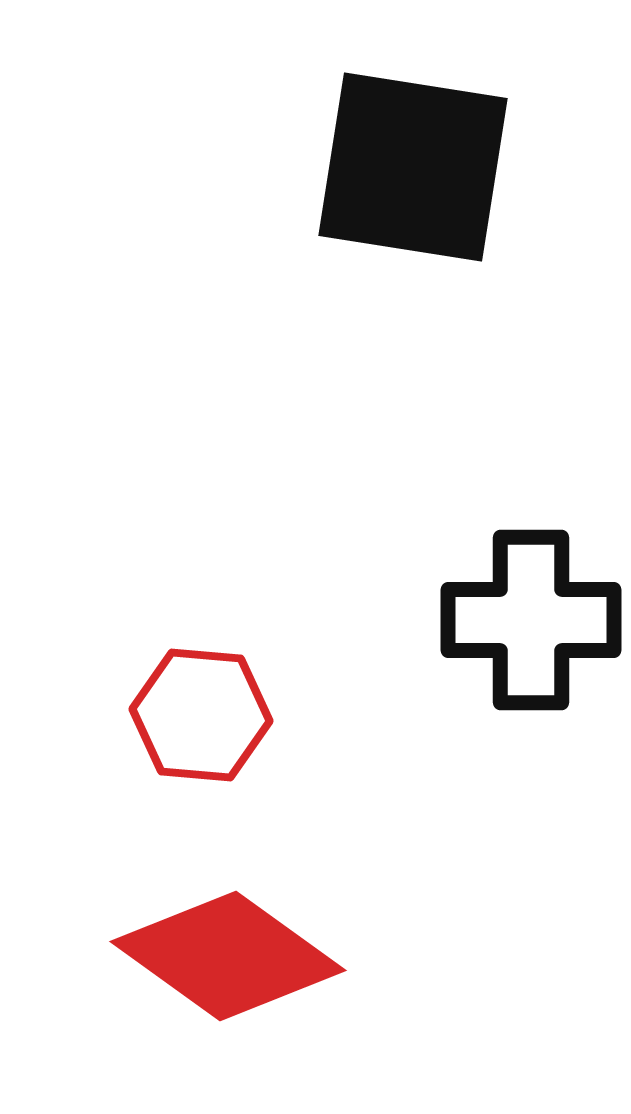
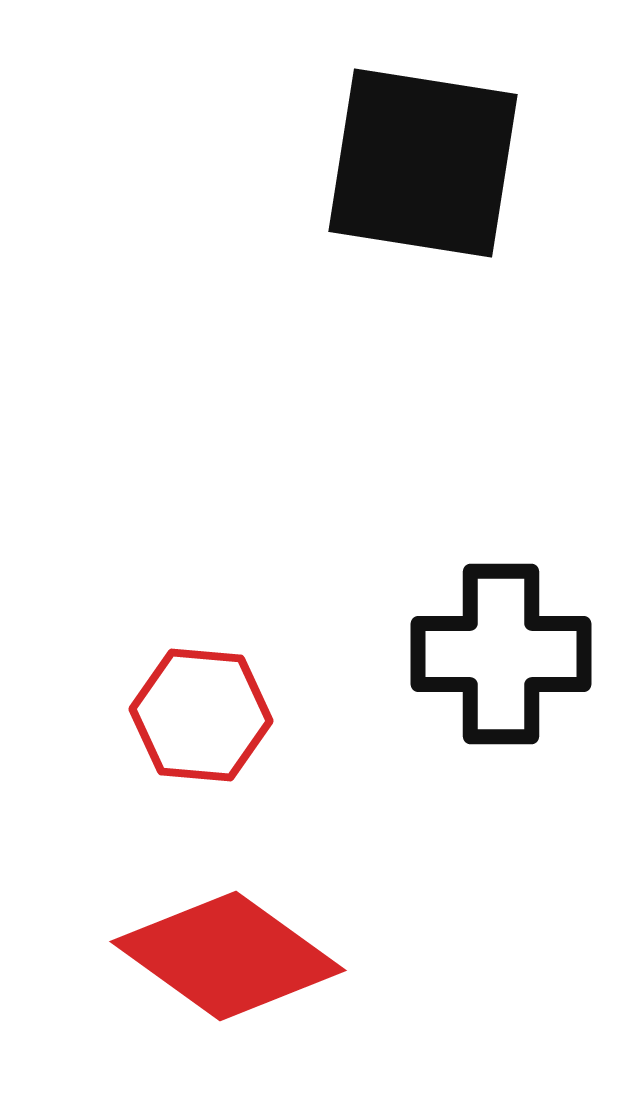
black square: moved 10 px right, 4 px up
black cross: moved 30 px left, 34 px down
